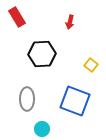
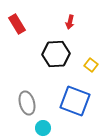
red rectangle: moved 7 px down
black hexagon: moved 14 px right
gray ellipse: moved 4 px down; rotated 15 degrees counterclockwise
cyan circle: moved 1 px right, 1 px up
